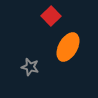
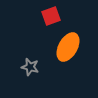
red square: rotated 24 degrees clockwise
